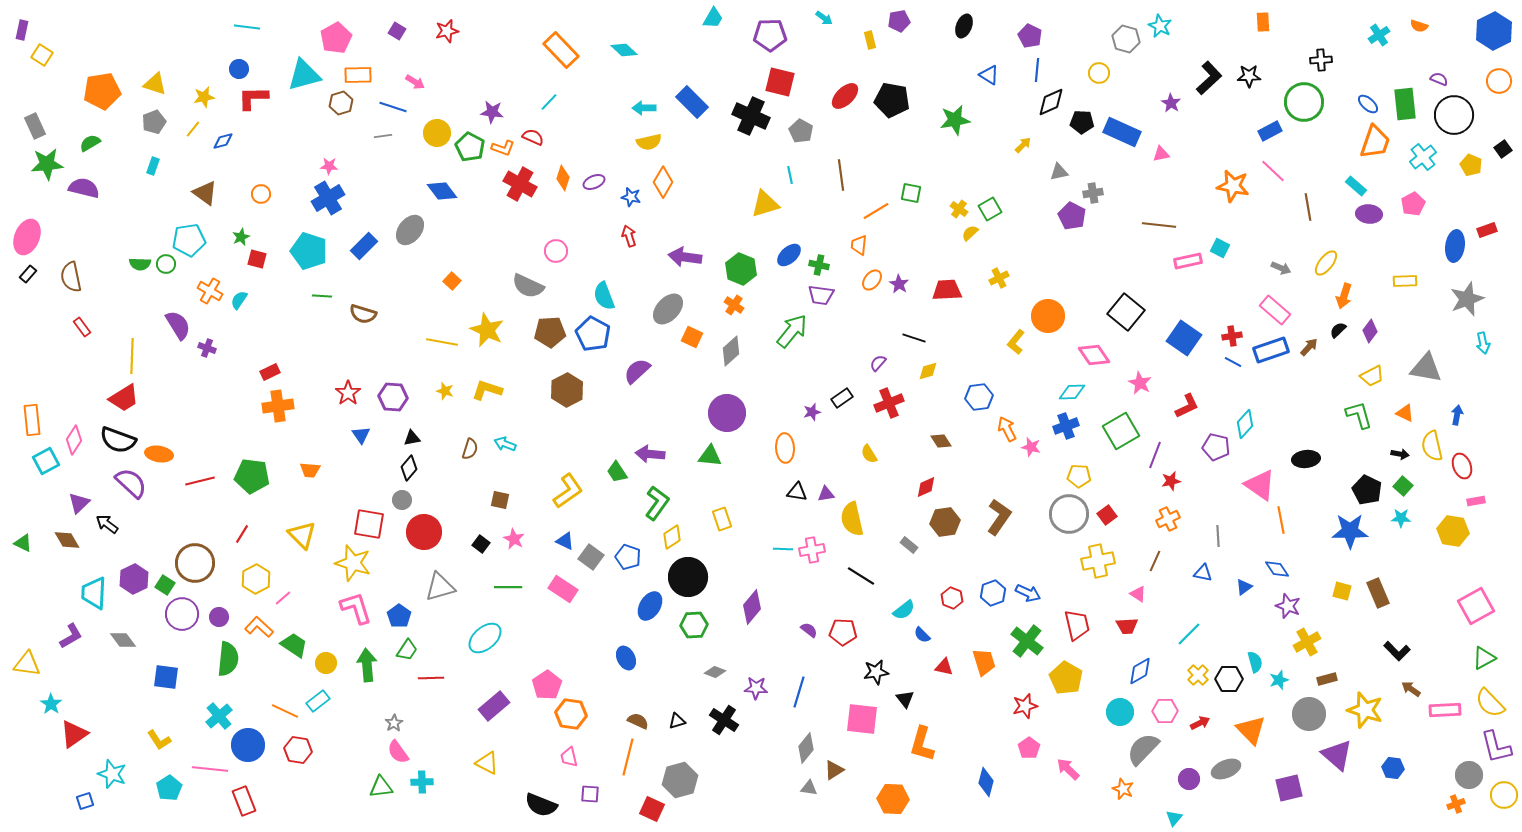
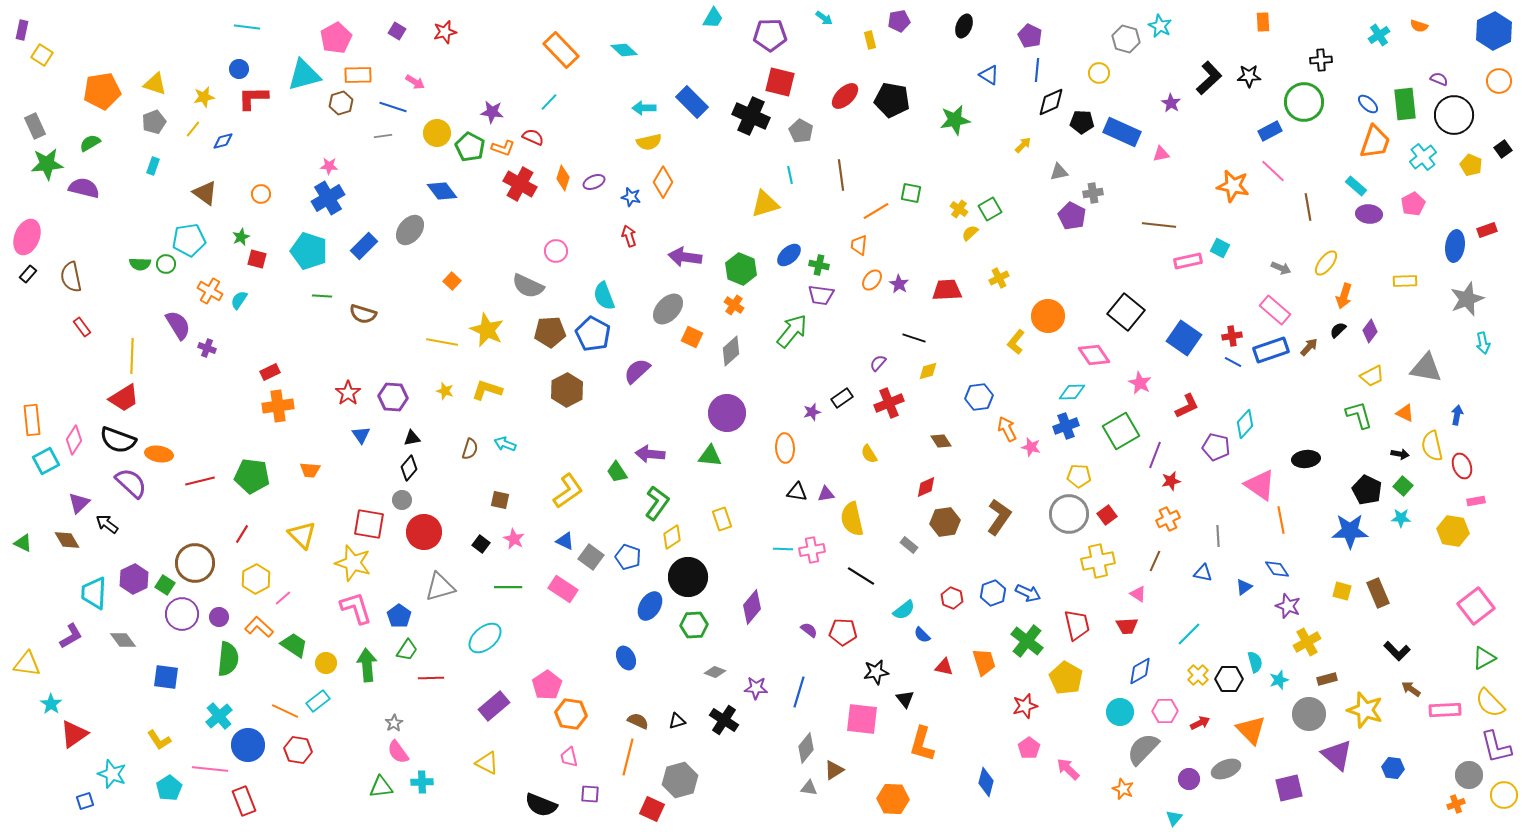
red star at (447, 31): moved 2 px left, 1 px down
pink square at (1476, 606): rotated 9 degrees counterclockwise
